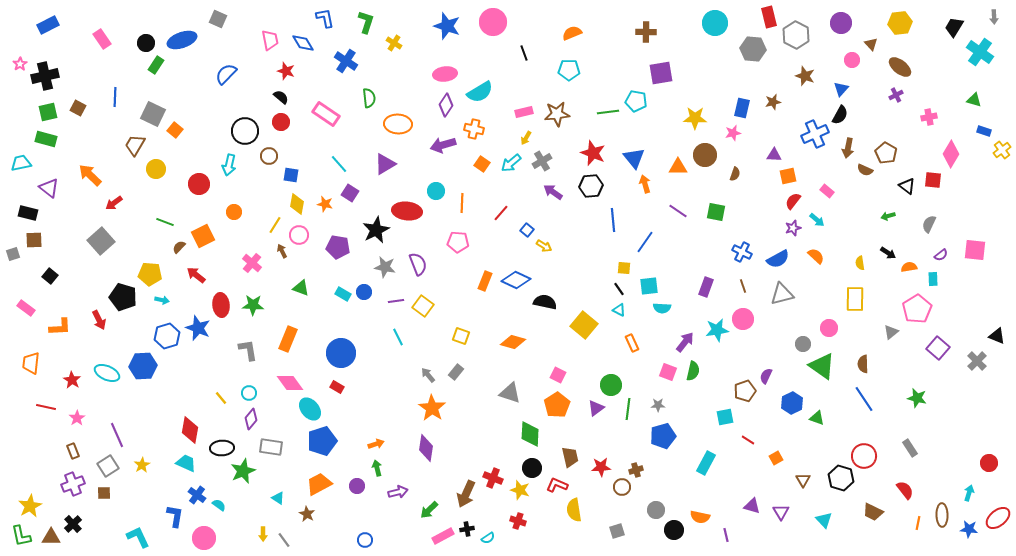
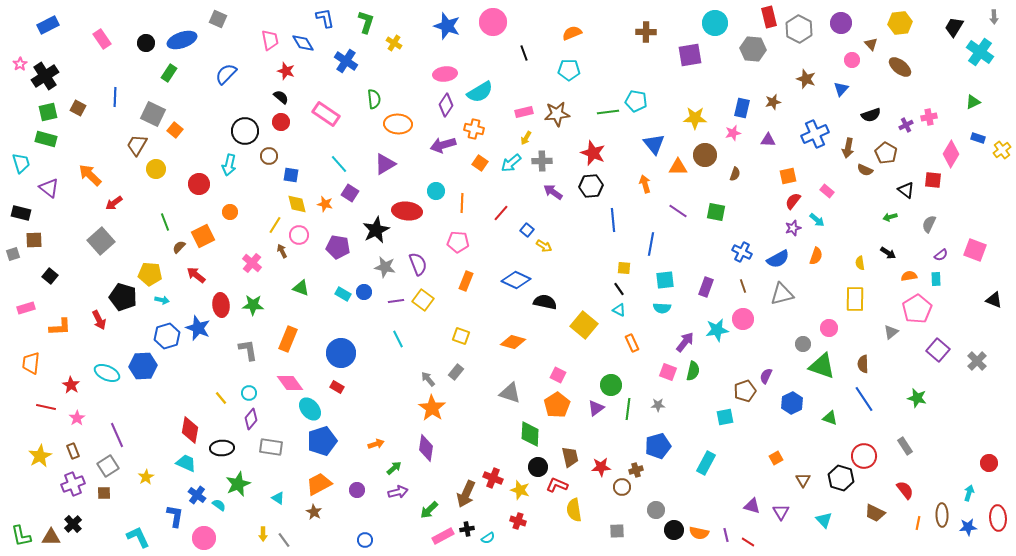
gray hexagon at (796, 35): moved 3 px right, 6 px up
green rectangle at (156, 65): moved 13 px right, 8 px down
purple square at (661, 73): moved 29 px right, 18 px up
black cross at (45, 76): rotated 20 degrees counterclockwise
brown star at (805, 76): moved 1 px right, 3 px down
purple cross at (896, 95): moved 10 px right, 30 px down
green semicircle at (369, 98): moved 5 px right, 1 px down
green triangle at (974, 100): moved 1 px left, 2 px down; rotated 42 degrees counterclockwise
black semicircle at (840, 115): moved 31 px right; rotated 42 degrees clockwise
blue rectangle at (984, 131): moved 6 px left, 7 px down
brown trapezoid at (135, 145): moved 2 px right
purple triangle at (774, 155): moved 6 px left, 15 px up
blue triangle at (634, 158): moved 20 px right, 14 px up
gray cross at (542, 161): rotated 30 degrees clockwise
cyan trapezoid at (21, 163): rotated 85 degrees clockwise
orange square at (482, 164): moved 2 px left, 1 px up
black triangle at (907, 186): moved 1 px left, 4 px down
yellow diamond at (297, 204): rotated 25 degrees counterclockwise
orange circle at (234, 212): moved 4 px left
black rectangle at (28, 213): moved 7 px left
green arrow at (888, 216): moved 2 px right, 1 px down
green line at (165, 222): rotated 48 degrees clockwise
blue line at (645, 242): moved 6 px right, 2 px down; rotated 25 degrees counterclockwise
pink square at (975, 250): rotated 15 degrees clockwise
orange semicircle at (816, 256): rotated 66 degrees clockwise
orange semicircle at (909, 267): moved 9 px down
cyan rectangle at (933, 279): moved 3 px right
orange rectangle at (485, 281): moved 19 px left
cyan square at (649, 286): moved 16 px right, 6 px up
yellow square at (423, 306): moved 6 px up
pink rectangle at (26, 308): rotated 54 degrees counterclockwise
black triangle at (997, 336): moved 3 px left, 36 px up
cyan line at (398, 337): moved 2 px down
purple square at (938, 348): moved 2 px down
green triangle at (822, 366): rotated 16 degrees counterclockwise
gray arrow at (428, 375): moved 4 px down
red star at (72, 380): moved 1 px left, 5 px down
green triangle at (817, 418): moved 13 px right
blue pentagon at (663, 436): moved 5 px left, 10 px down
red line at (748, 440): moved 102 px down
gray rectangle at (910, 448): moved 5 px left, 2 px up
yellow star at (142, 465): moved 4 px right, 12 px down
green arrow at (377, 468): moved 17 px right; rotated 63 degrees clockwise
black circle at (532, 468): moved 6 px right, 1 px up
green star at (243, 471): moved 5 px left, 13 px down
purple circle at (357, 486): moved 4 px down
yellow star at (30, 506): moved 10 px right, 50 px up
brown trapezoid at (873, 512): moved 2 px right, 1 px down
brown star at (307, 514): moved 7 px right, 2 px up
orange semicircle at (700, 517): moved 1 px left, 16 px down
red ellipse at (998, 518): rotated 55 degrees counterclockwise
blue star at (969, 529): moved 1 px left, 2 px up; rotated 12 degrees counterclockwise
gray square at (617, 531): rotated 14 degrees clockwise
